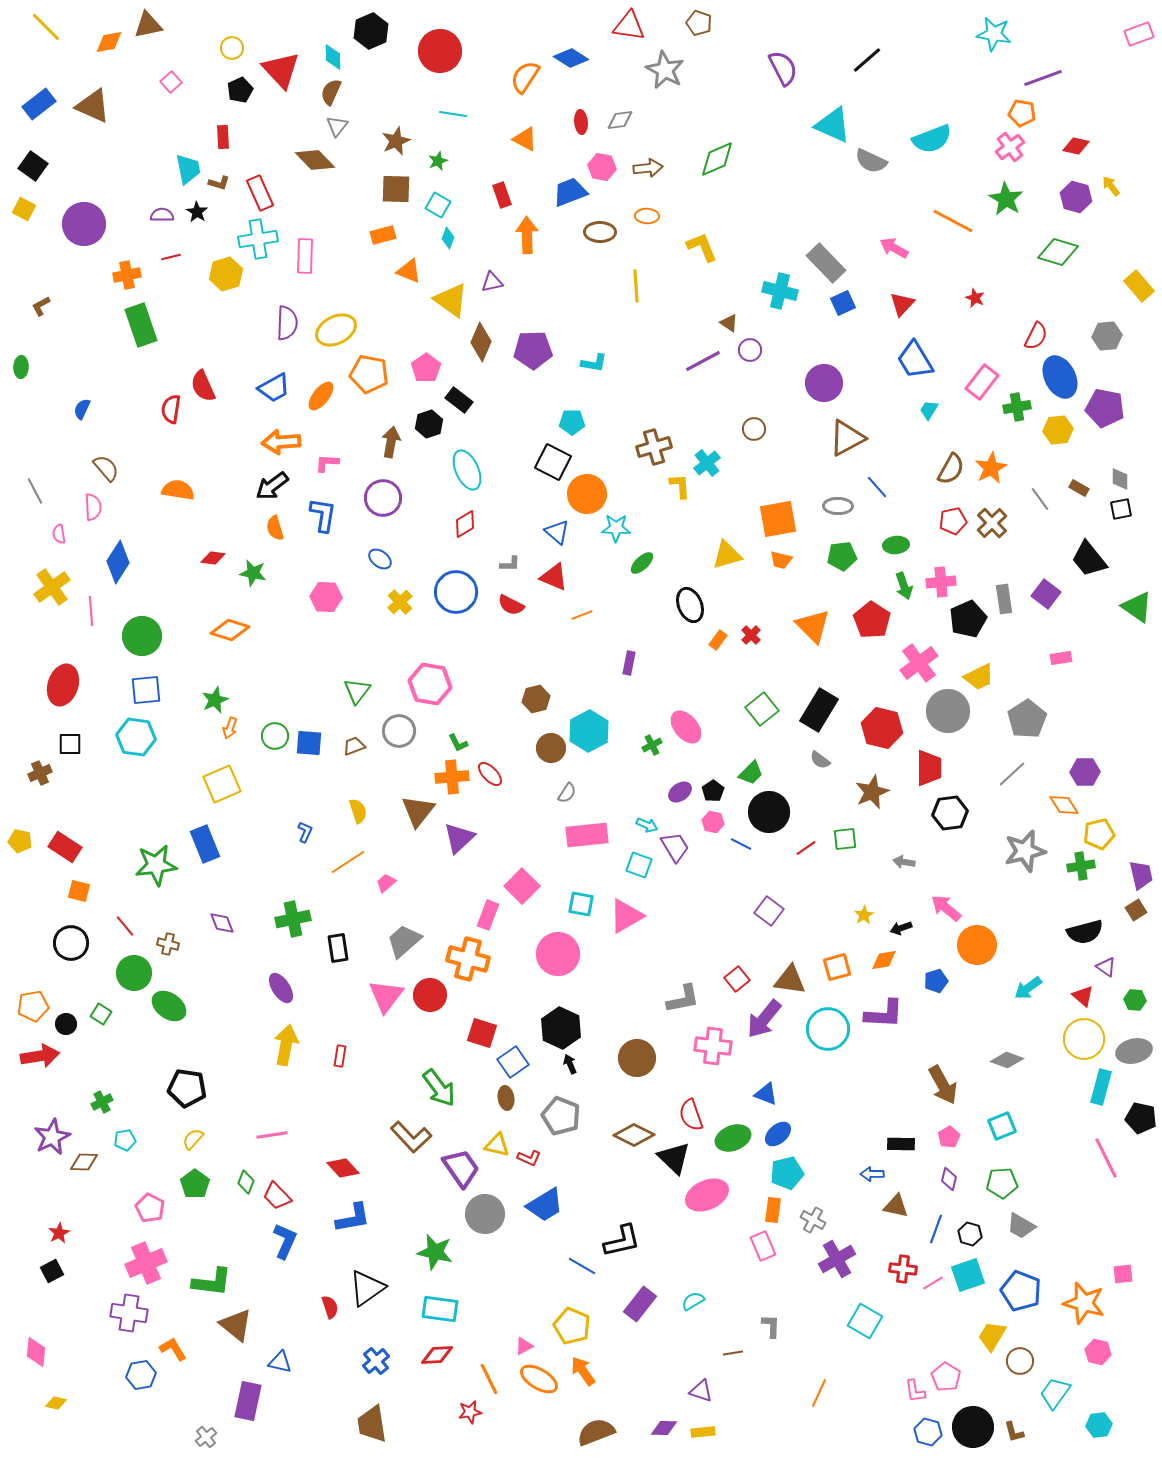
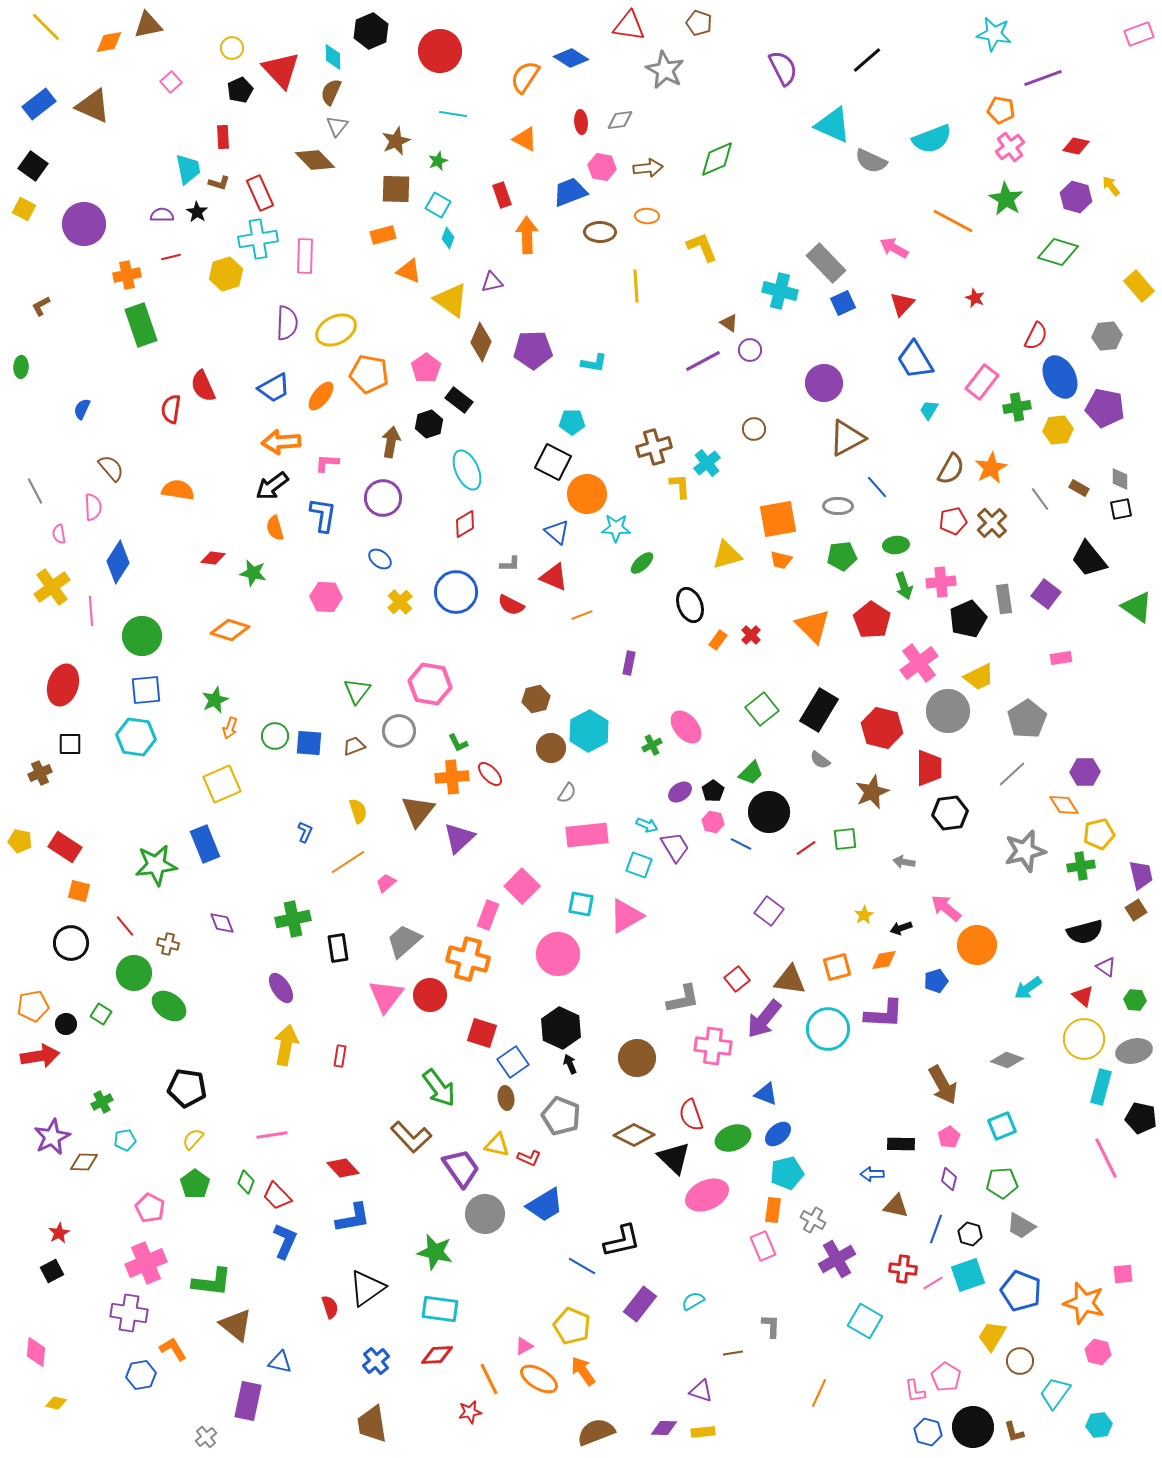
orange pentagon at (1022, 113): moved 21 px left, 3 px up
brown semicircle at (106, 468): moved 5 px right
